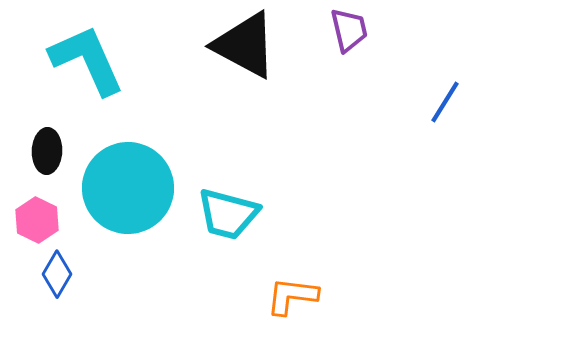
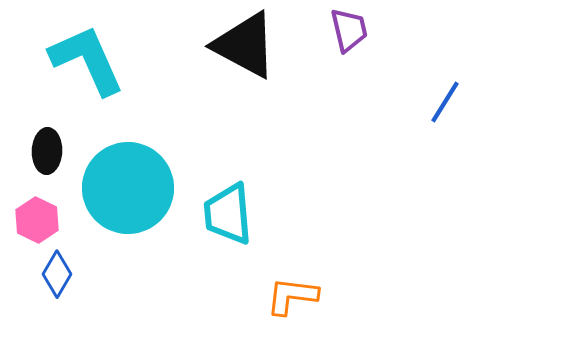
cyan trapezoid: rotated 70 degrees clockwise
